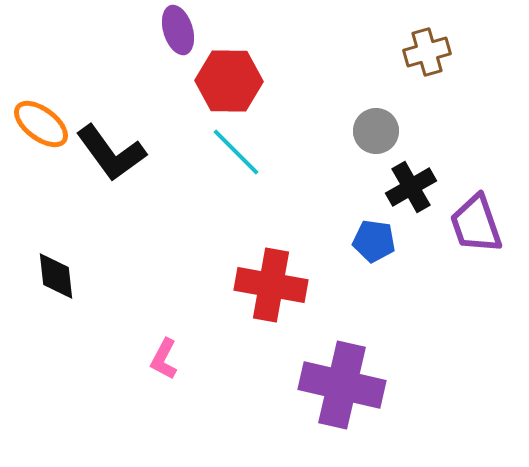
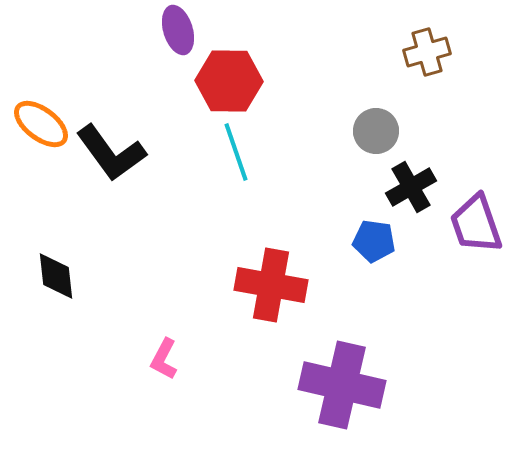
cyan line: rotated 26 degrees clockwise
